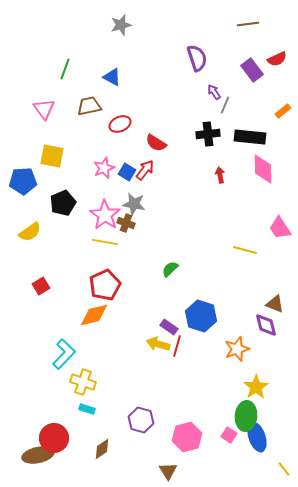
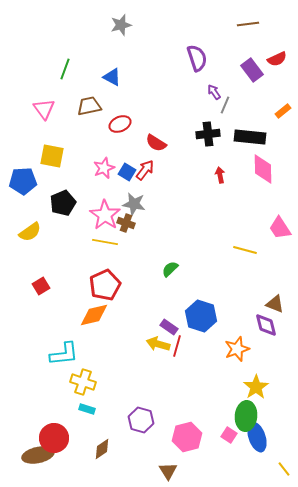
cyan L-shape at (64, 354): rotated 40 degrees clockwise
